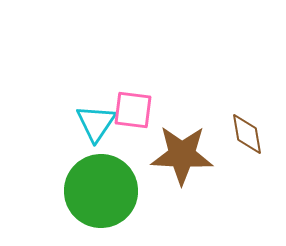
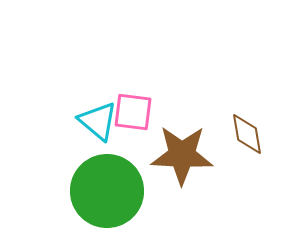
pink square: moved 2 px down
cyan triangle: moved 2 px right, 2 px up; rotated 24 degrees counterclockwise
green circle: moved 6 px right
